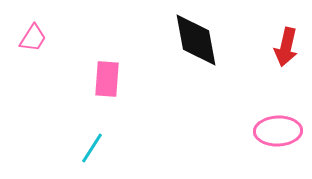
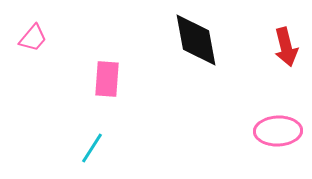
pink trapezoid: rotated 8 degrees clockwise
red arrow: rotated 27 degrees counterclockwise
